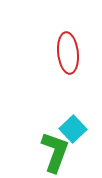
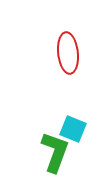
cyan square: rotated 24 degrees counterclockwise
